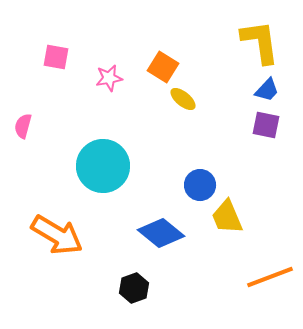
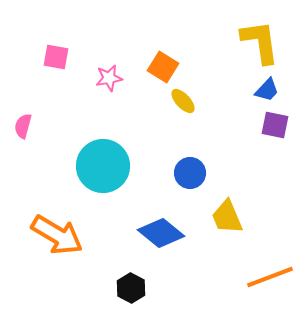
yellow ellipse: moved 2 px down; rotated 8 degrees clockwise
purple square: moved 9 px right
blue circle: moved 10 px left, 12 px up
black hexagon: moved 3 px left; rotated 12 degrees counterclockwise
